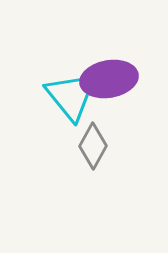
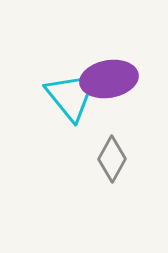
gray diamond: moved 19 px right, 13 px down
